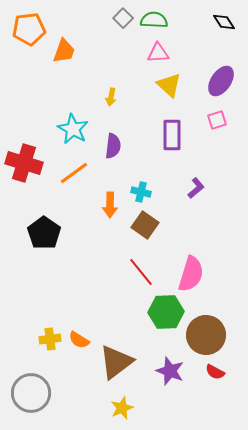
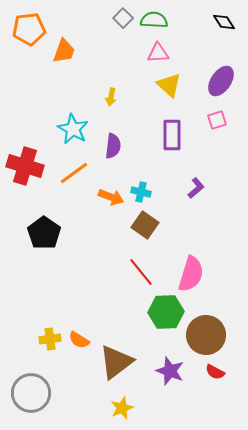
red cross: moved 1 px right, 3 px down
orange arrow: moved 1 px right, 8 px up; rotated 70 degrees counterclockwise
